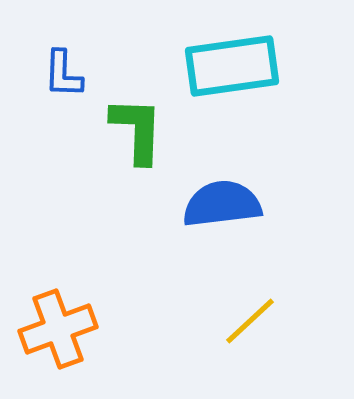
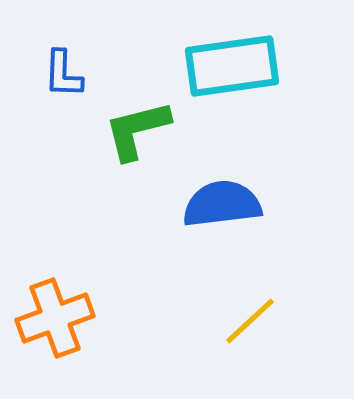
green L-shape: rotated 106 degrees counterclockwise
orange cross: moved 3 px left, 11 px up
